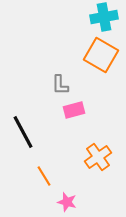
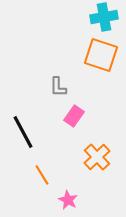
orange square: rotated 12 degrees counterclockwise
gray L-shape: moved 2 px left, 2 px down
pink rectangle: moved 6 px down; rotated 40 degrees counterclockwise
orange cross: moved 1 px left; rotated 8 degrees counterclockwise
orange line: moved 2 px left, 1 px up
pink star: moved 1 px right, 2 px up; rotated 12 degrees clockwise
